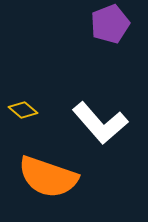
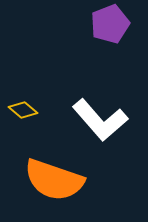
white L-shape: moved 3 px up
orange semicircle: moved 6 px right, 3 px down
